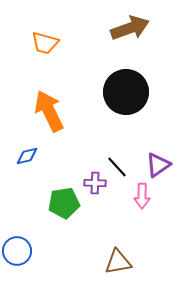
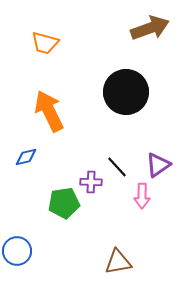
brown arrow: moved 20 px right
blue diamond: moved 1 px left, 1 px down
purple cross: moved 4 px left, 1 px up
